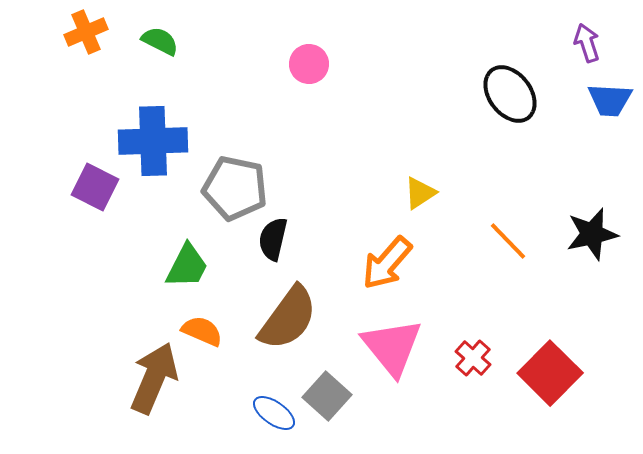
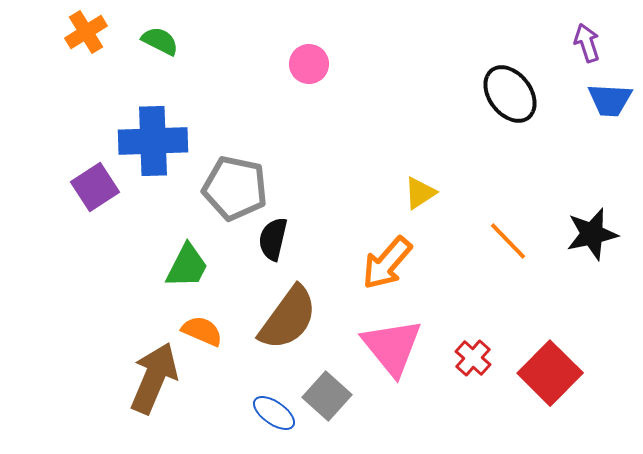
orange cross: rotated 9 degrees counterclockwise
purple square: rotated 30 degrees clockwise
